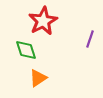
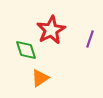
red star: moved 8 px right, 9 px down
orange triangle: moved 2 px right
